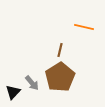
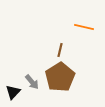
gray arrow: moved 1 px up
